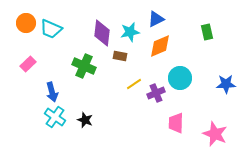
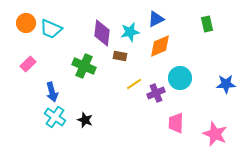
green rectangle: moved 8 px up
